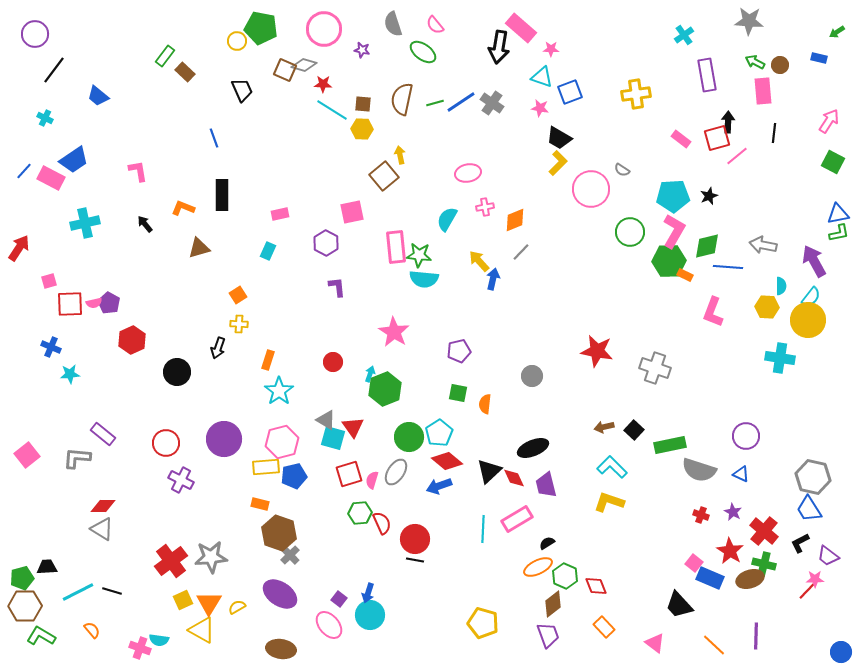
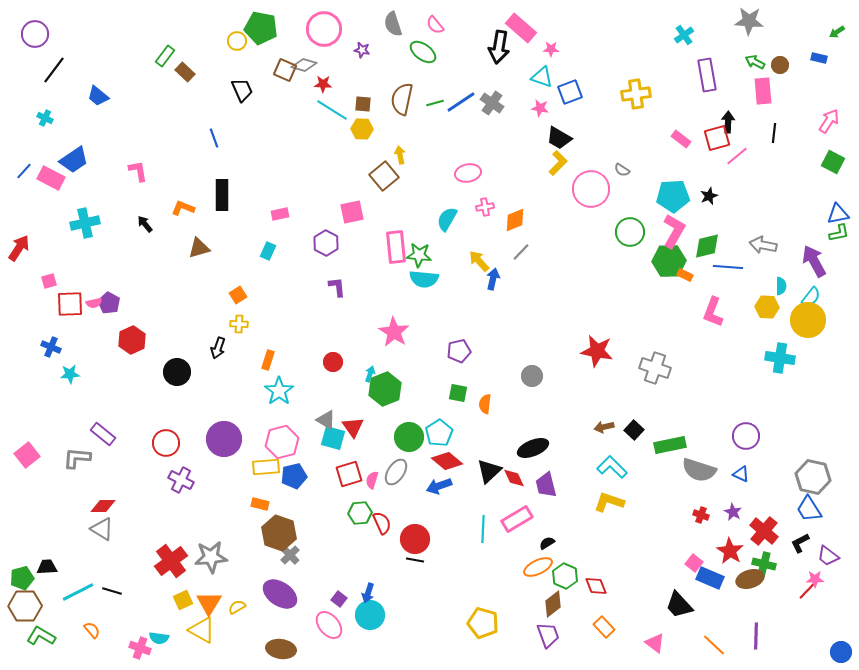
cyan semicircle at (159, 640): moved 2 px up
